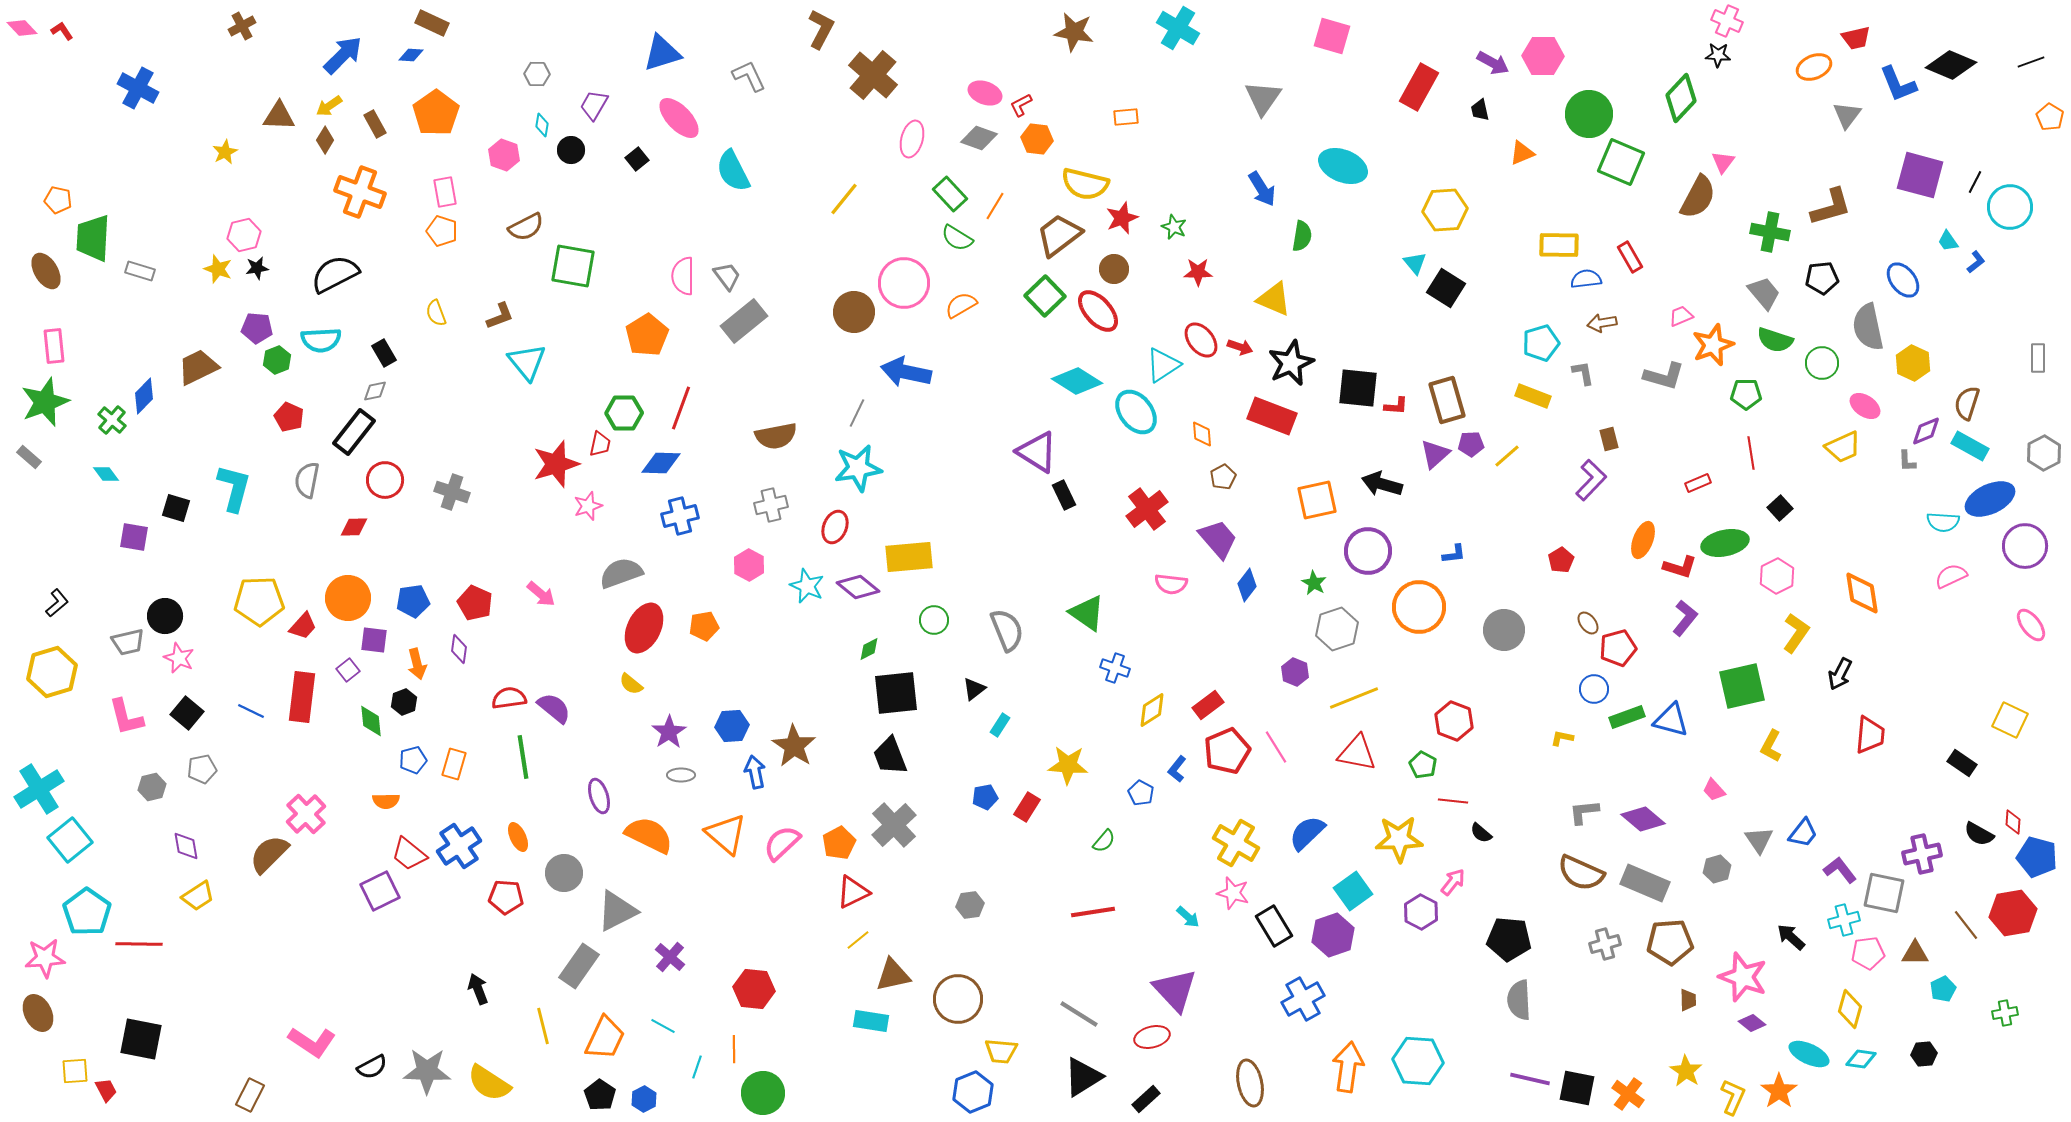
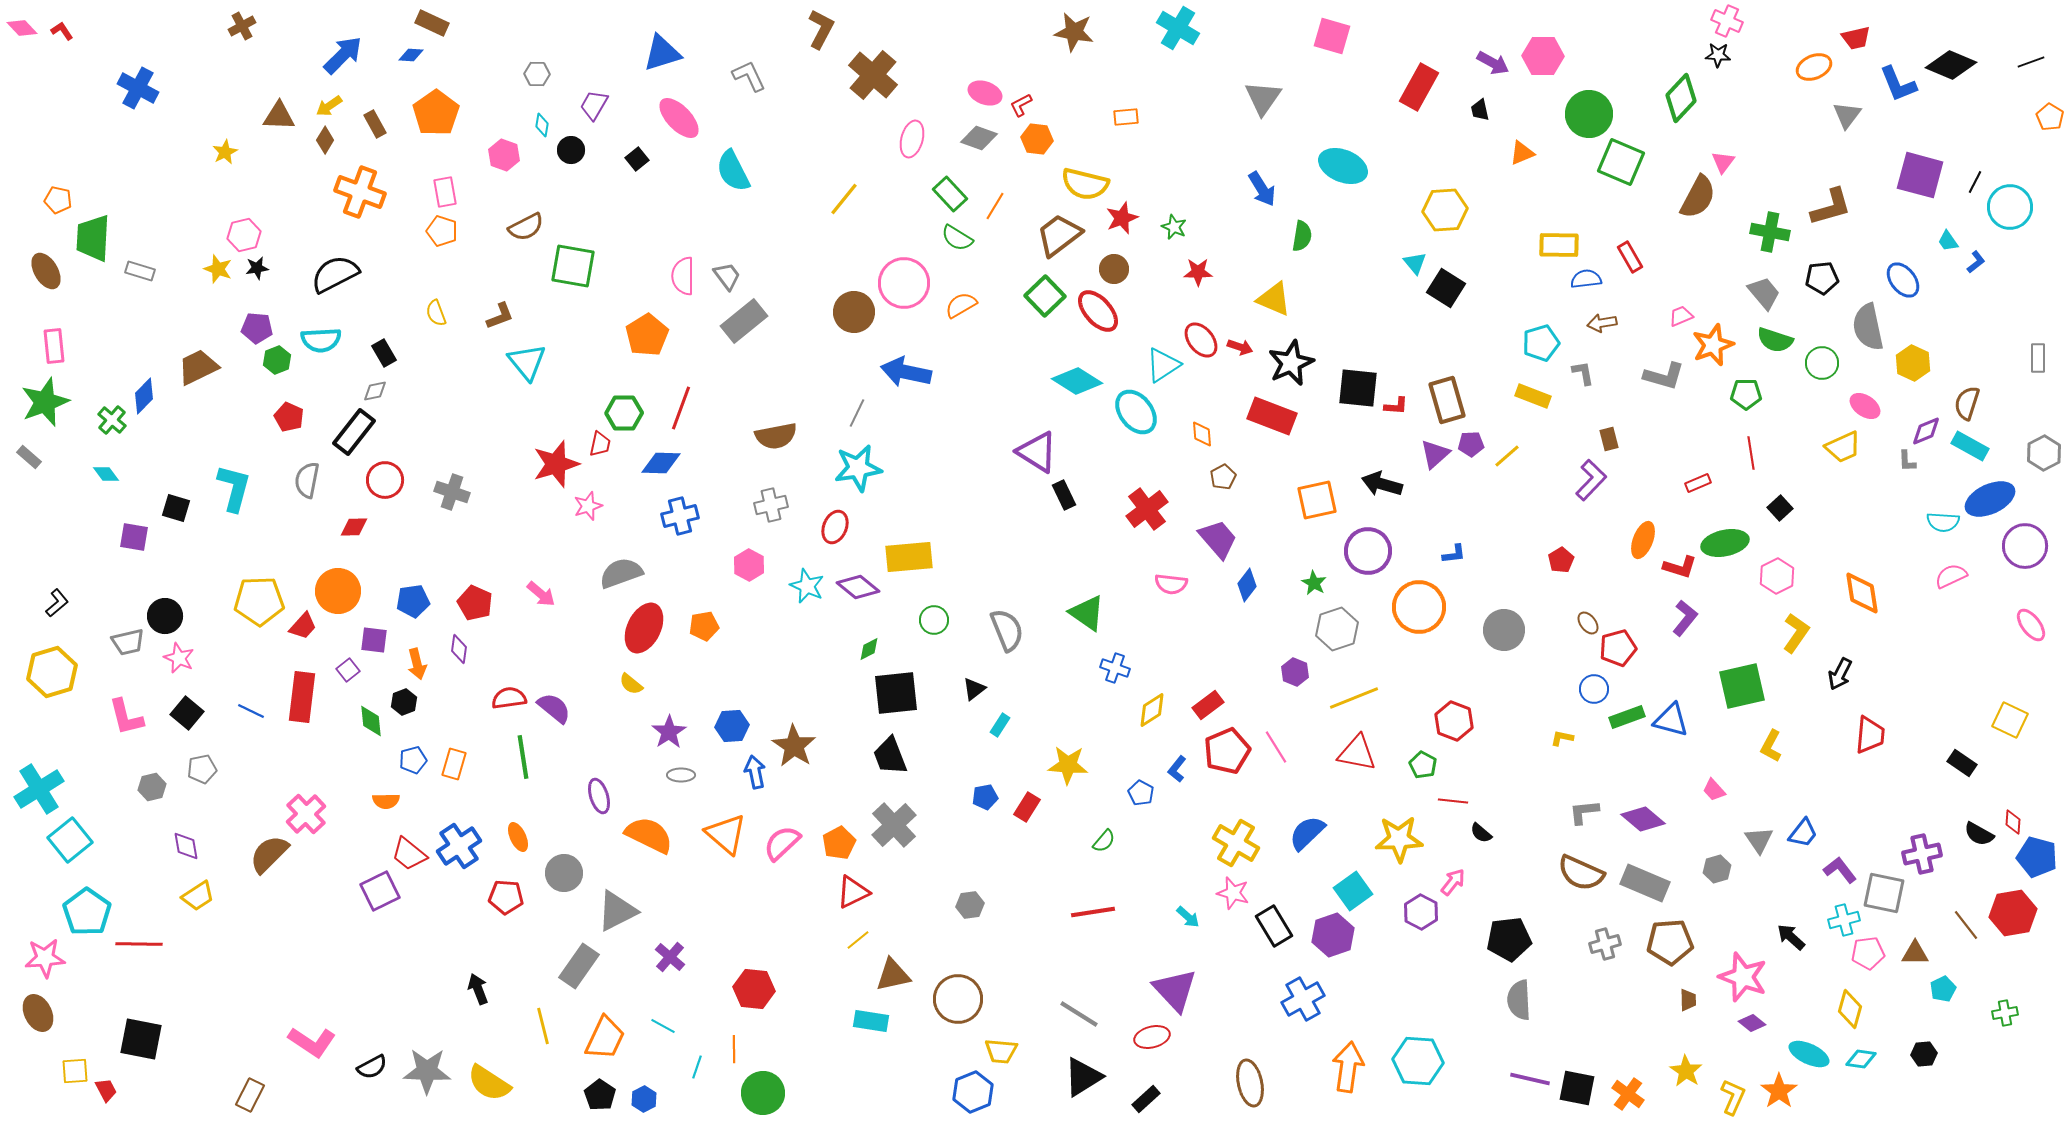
orange circle at (348, 598): moved 10 px left, 7 px up
black pentagon at (1509, 939): rotated 12 degrees counterclockwise
